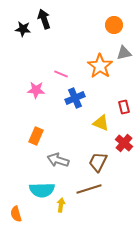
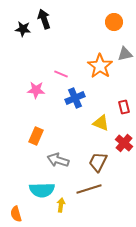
orange circle: moved 3 px up
gray triangle: moved 1 px right, 1 px down
